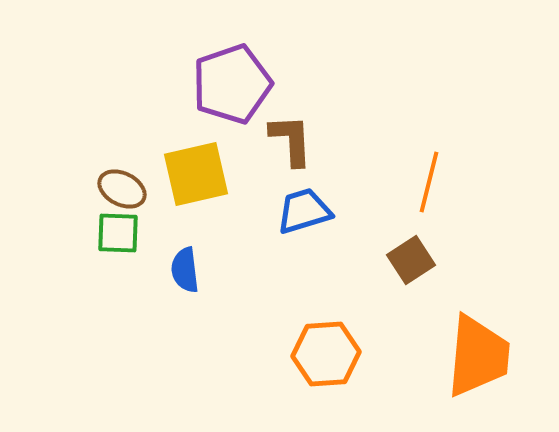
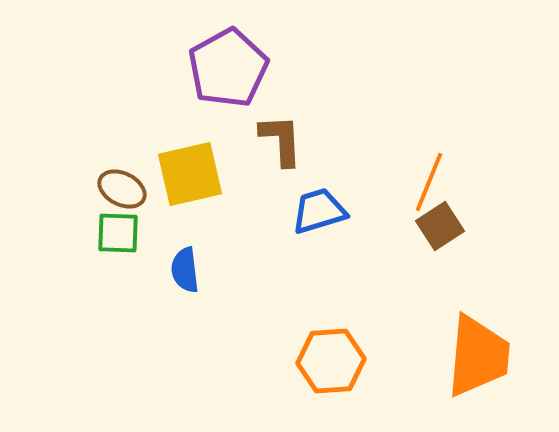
purple pentagon: moved 4 px left, 16 px up; rotated 10 degrees counterclockwise
brown L-shape: moved 10 px left
yellow square: moved 6 px left
orange line: rotated 8 degrees clockwise
blue trapezoid: moved 15 px right
brown square: moved 29 px right, 34 px up
orange hexagon: moved 5 px right, 7 px down
